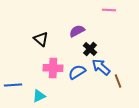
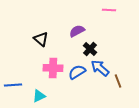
blue arrow: moved 1 px left, 1 px down
